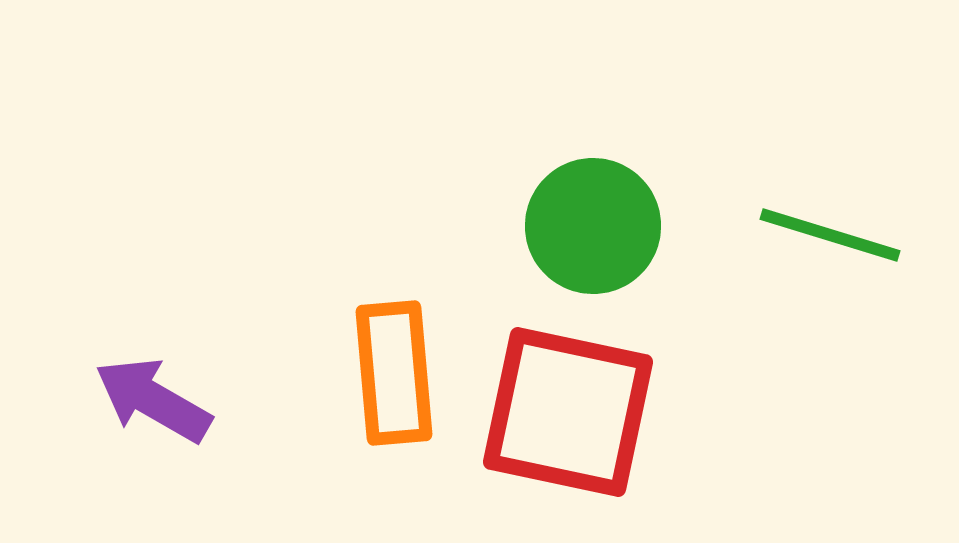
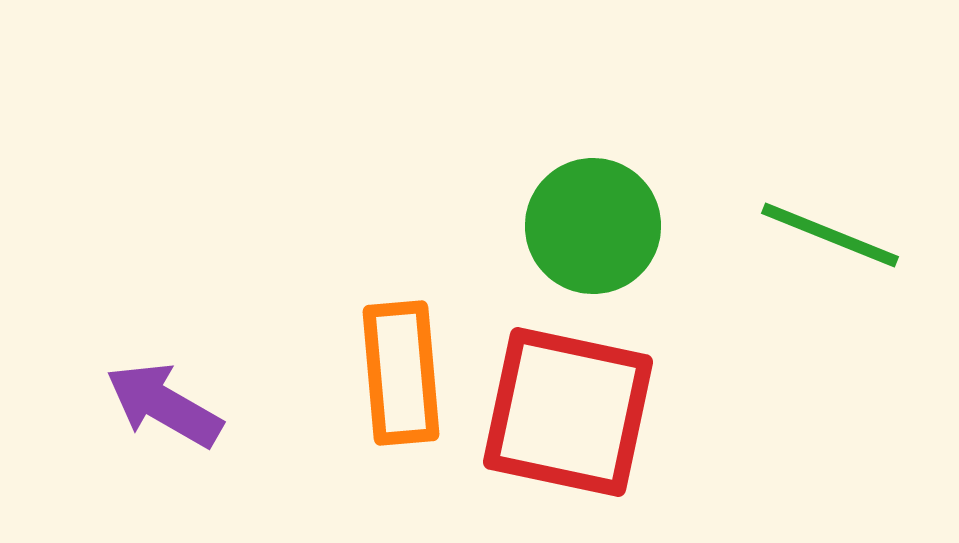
green line: rotated 5 degrees clockwise
orange rectangle: moved 7 px right
purple arrow: moved 11 px right, 5 px down
